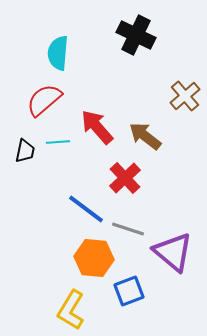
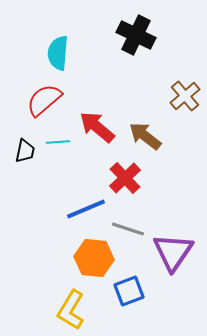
red arrow: rotated 9 degrees counterclockwise
blue line: rotated 60 degrees counterclockwise
purple triangle: rotated 24 degrees clockwise
